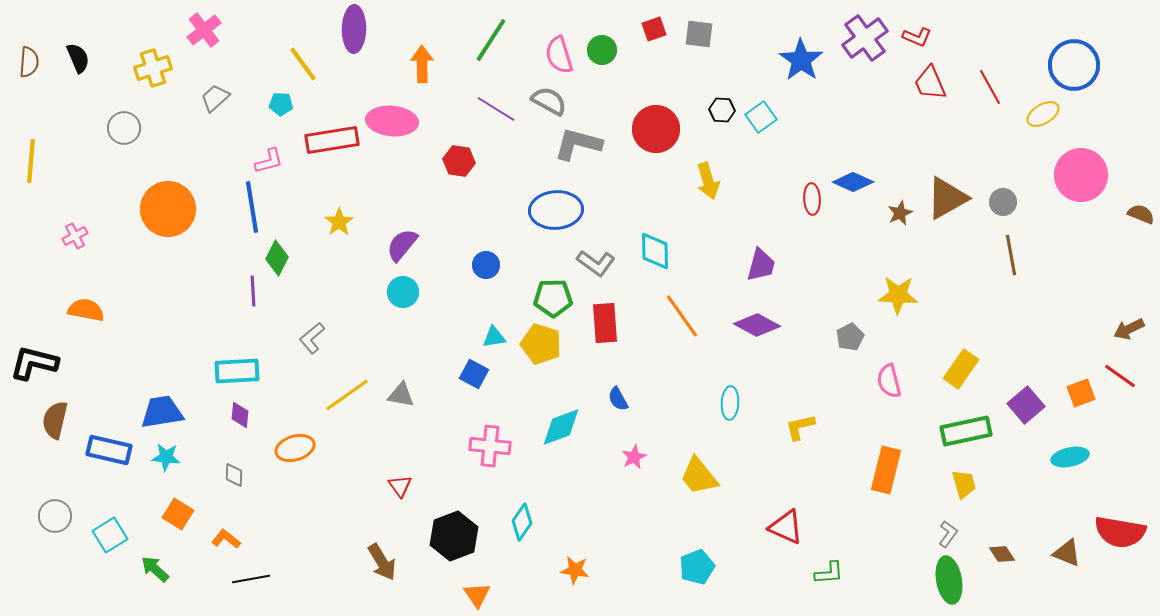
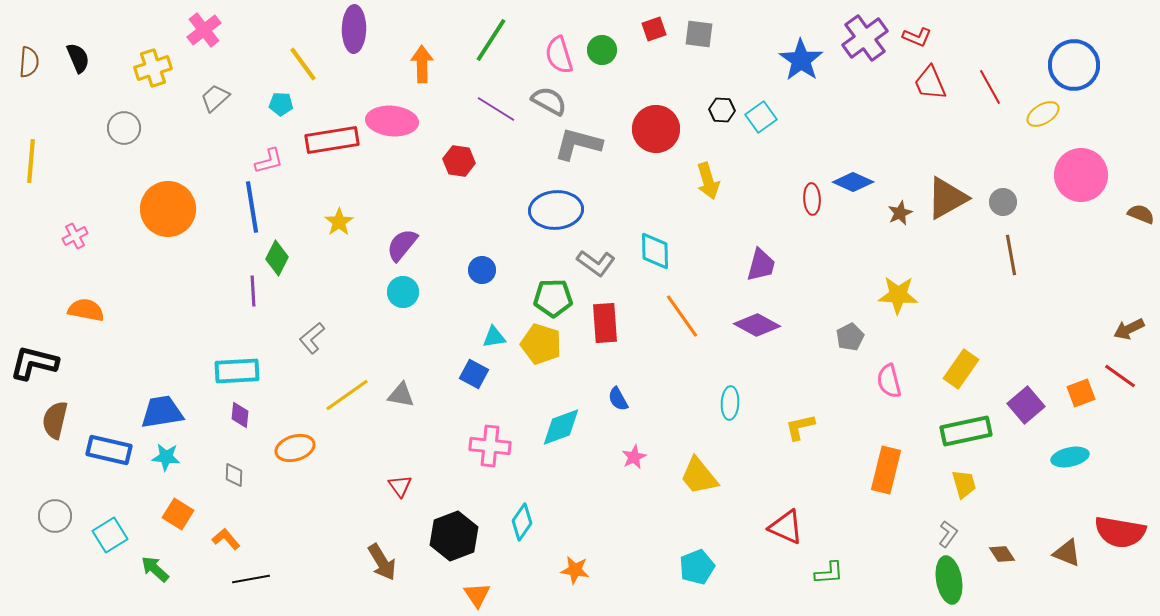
blue circle at (486, 265): moved 4 px left, 5 px down
orange L-shape at (226, 539): rotated 12 degrees clockwise
